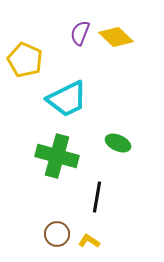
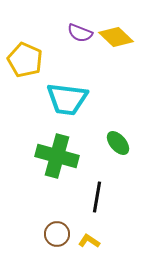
purple semicircle: rotated 90 degrees counterclockwise
cyan trapezoid: rotated 33 degrees clockwise
green ellipse: rotated 25 degrees clockwise
